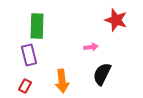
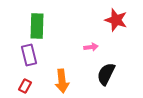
black semicircle: moved 4 px right
